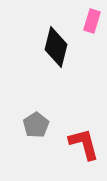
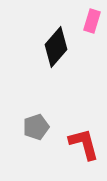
black diamond: rotated 27 degrees clockwise
gray pentagon: moved 2 px down; rotated 15 degrees clockwise
